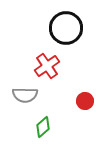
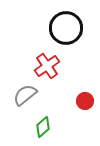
gray semicircle: rotated 140 degrees clockwise
